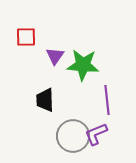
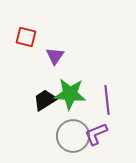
red square: rotated 15 degrees clockwise
green star: moved 13 px left, 29 px down
black trapezoid: rotated 60 degrees clockwise
